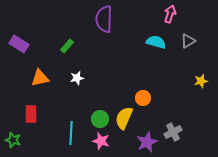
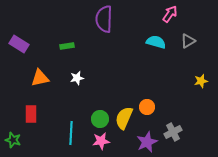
pink arrow: rotated 18 degrees clockwise
green rectangle: rotated 40 degrees clockwise
orange circle: moved 4 px right, 9 px down
pink star: rotated 24 degrees counterclockwise
